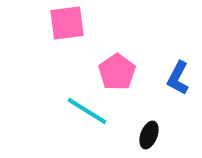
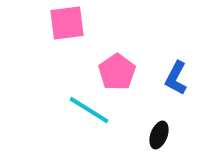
blue L-shape: moved 2 px left
cyan line: moved 2 px right, 1 px up
black ellipse: moved 10 px right
